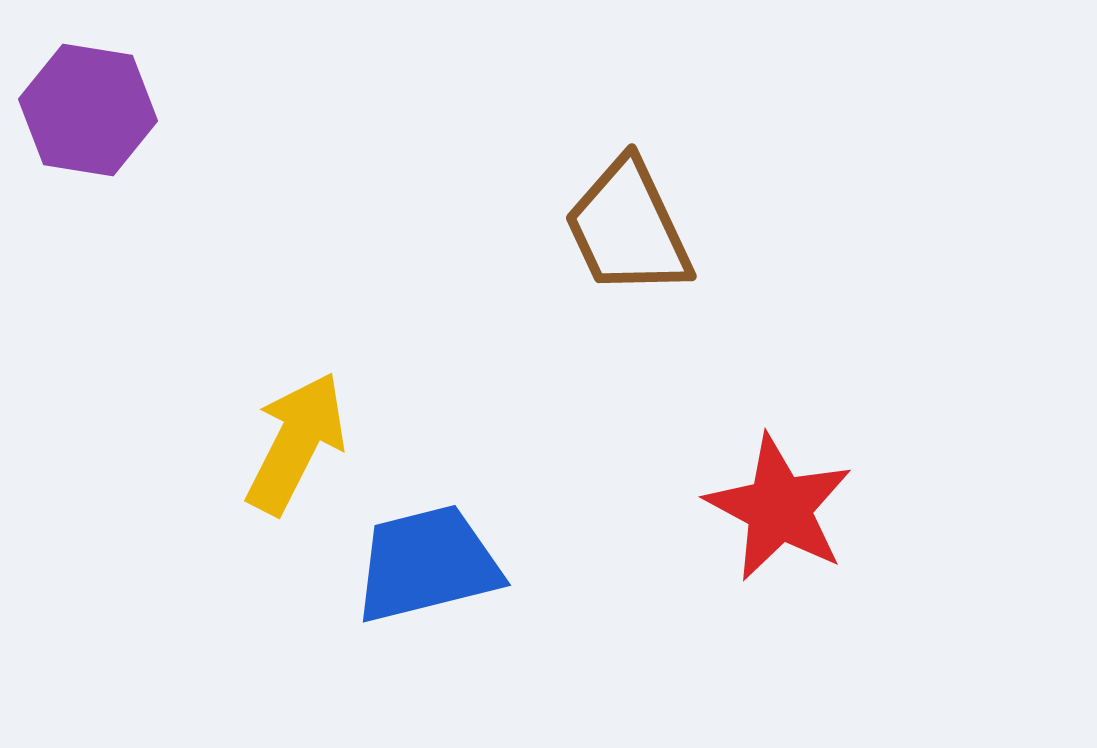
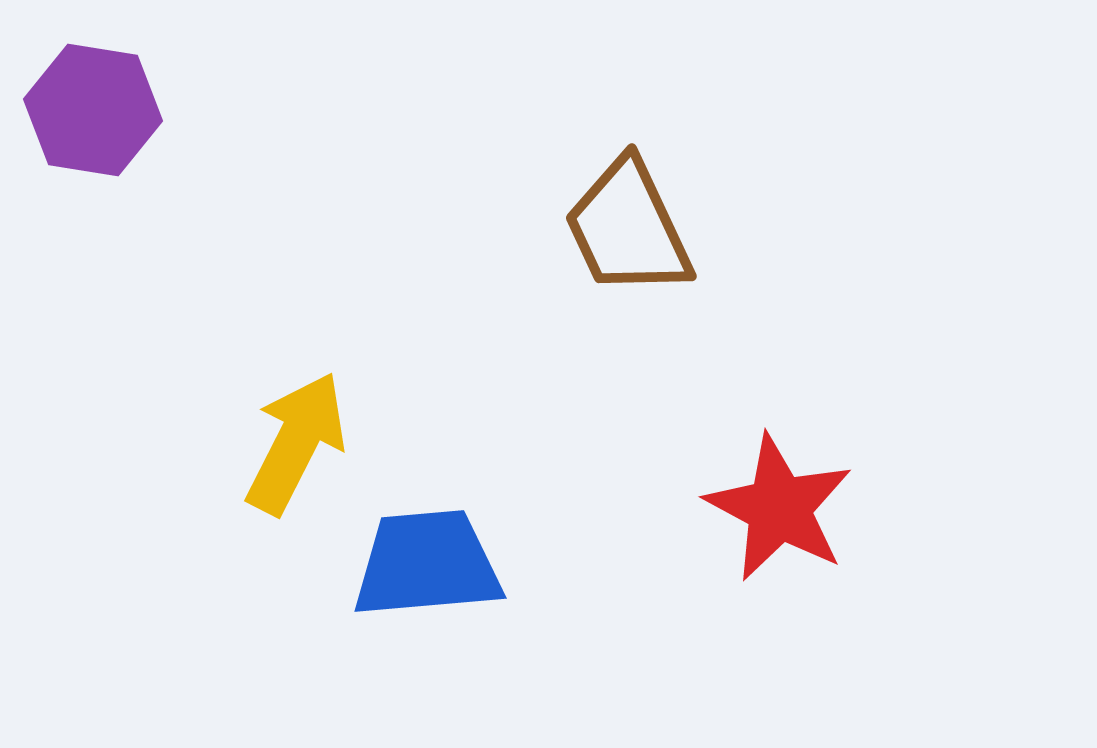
purple hexagon: moved 5 px right
blue trapezoid: rotated 9 degrees clockwise
